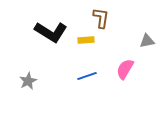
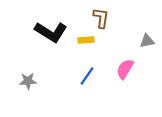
blue line: rotated 36 degrees counterclockwise
gray star: rotated 24 degrees clockwise
